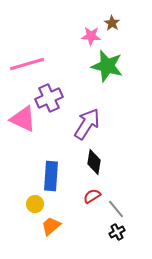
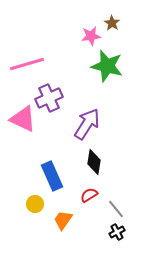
pink star: rotated 12 degrees counterclockwise
blue rectangle: moved 1 px right; rotated 28 degrees counterclockwise
red semicircle: moved 3 px left, 1 px up
orange trapezoid: moved 12 px right, 6 px up; rotated 15 degrees counterclockwise
